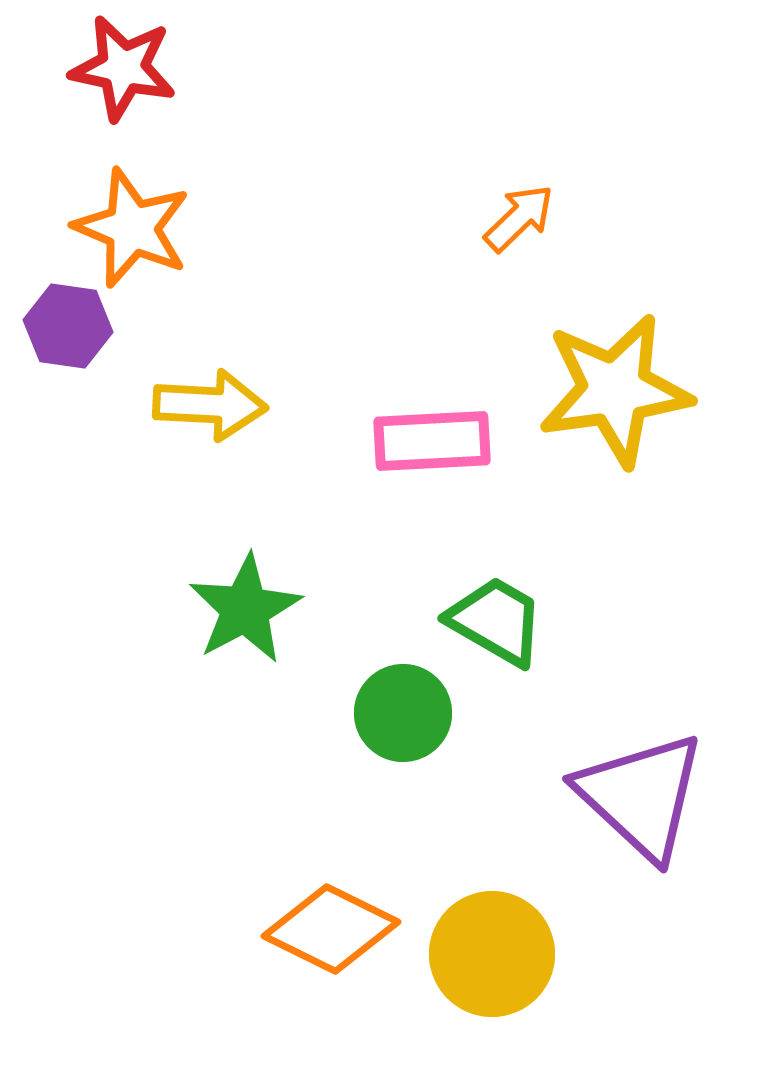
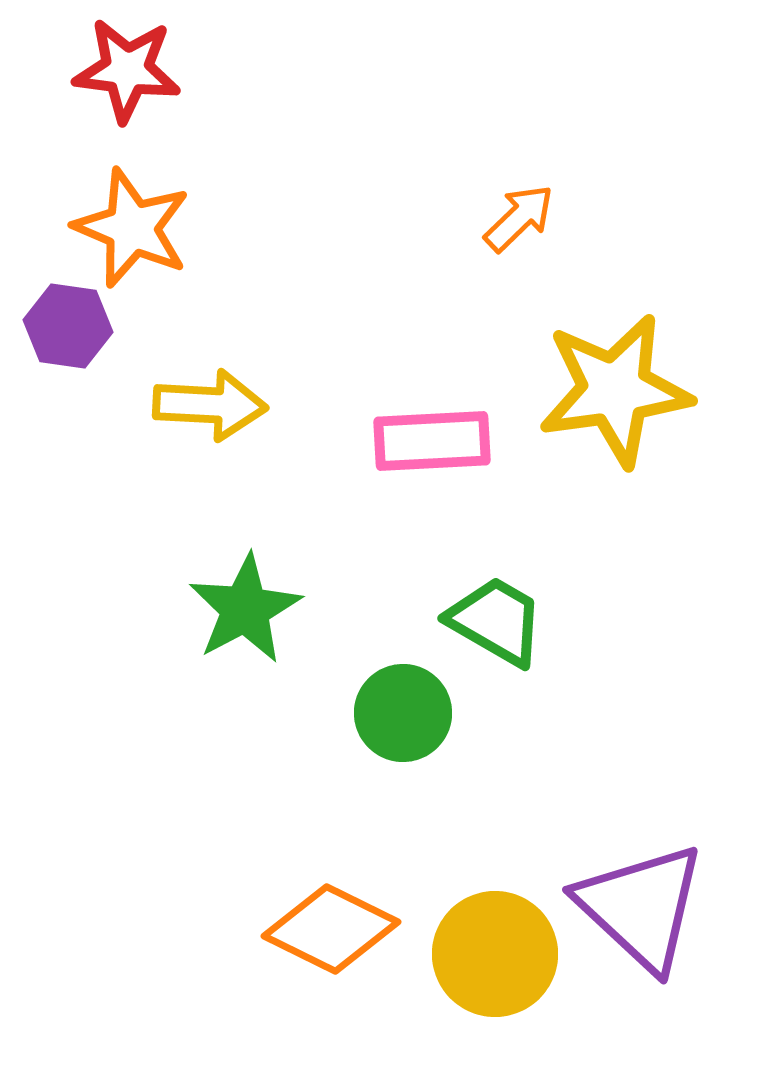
red star: moved 4 px right, 2 px down; rotated 5 degrees counterclockwise
purple triangle: moved 111 px down
yellow circle: moved 3 px right
